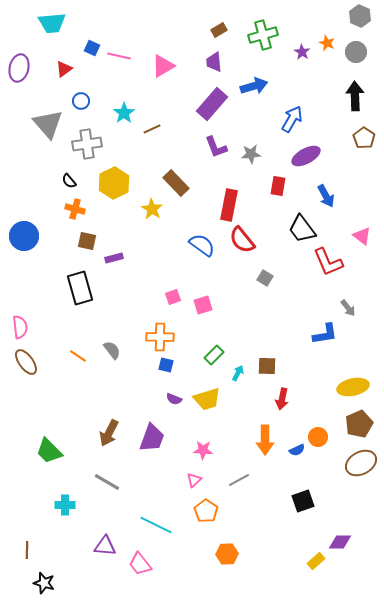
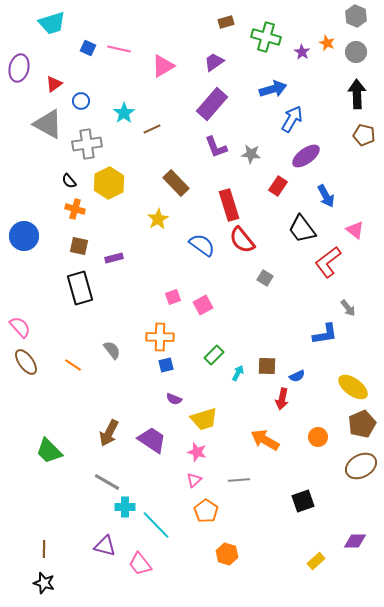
gray hexagon at (360, 16): moved 4 px left
cyan trapezoid at (52, 23): rotated 12 degrees counterclockwise
brown rectangle at (219, 30): moved 7 px right, 8 px up; rotated 14 degrees clockwise
green cross at (263, 35): moved 3 px right, 2 px down; rotated 32 degrees clockwise
blue square at (92, 48): moved 4 px left
pink line at (119, 56): moved 7 px up
purple trapezoid at (214, 62): rotated 60 degrees clockwise
red triangle at (64, 69): moved 10 px left, 15 px down
blue arrow at (254, 86): moved 19 px right, 3 px down
black arrow at (355, 96): moved 2 px right, 2 px up
gray triangle at (48, 124): rotated 20 degrees counterclockwise
brown pentagon at (364, 138): moved 3 px up; rotated 20 degrees counterclockwise
gray star at (251, 154): rotated 12 degrees clockwise
purple ellipse at (306, 156): rotated 8 degrees counterclockwise
yellow hexagon at (114, 183): moved 5 px left
red rectangle at (278, 186): rotated 24 degrees clockwise
red rectangle at (229, 205): rotated 28 degrees counterclockwise
yellow star at (152, 209): moved 6 px right, 10 px down; rotated 10 degrees clockwise
pink triangle at (362, 236): moved 7 px left, 6 px up
brown square at (87, 241): moved 8 px left, 5 px down
red L-shape at (328, 262): rotated 76 degrees clockwise
pink square at (203, 305): rotated 12 degrees counterclockwise
pink semicircle at (20, 327): rotated 35 degrees counterclockwise
orange line at (78, 356): moved 5 px left, 9 px down
blue square at (166, 365): rotated 28 degrees counterclockwise
yellow ellipse at (353, 387): rotated 48 degrees clockwise
yellow trapezoid at (207, 399): moved 3 px left, 20 px down
brown pentagon at (359, 424): moved 3 px right
purple trapezoid at (152, 438): moved 2 px down; rotated 76 degrees counterclockwise
orange arrow at (265, 440): rotated 120 degrees clockwise
pink star at (203, 450): moved 6 px left, 2 px down; rotated 12 degrees clockwise
blue semicircle at (297, 450): moved 74 px up
brown ellipse at (361, 463): moved 3 px down
gray line at (239, 480): rotated 25 degrees clockwise
cyan cross at (65, 505): moved 60 px right, 2 px down
cyan line at (156, 525): rotated 20 degrees clockwise
purple diamond at (340, 542): moved 15 px right, 1 px up
purple triangle at (105, 546): rotated 10 degrees clockwise
brown line at (27, 550): moved 17 px right, 1 px up
orange hexagon at (227, 554): rotated 20 degrees clockwise
